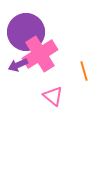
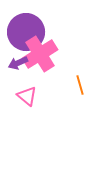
purple arrow: moved 2 px up
orange line: moved 4 px left, 14 px down
pink triangle: moved 26 px left
